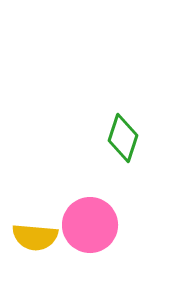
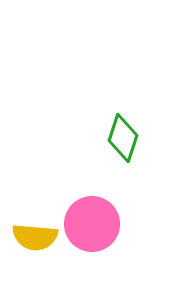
pink circle: moved 2 px right, 1 px up
